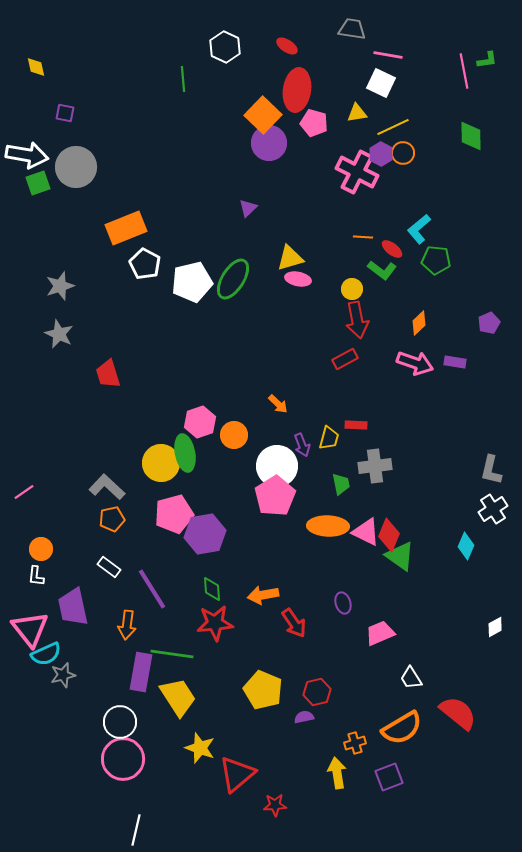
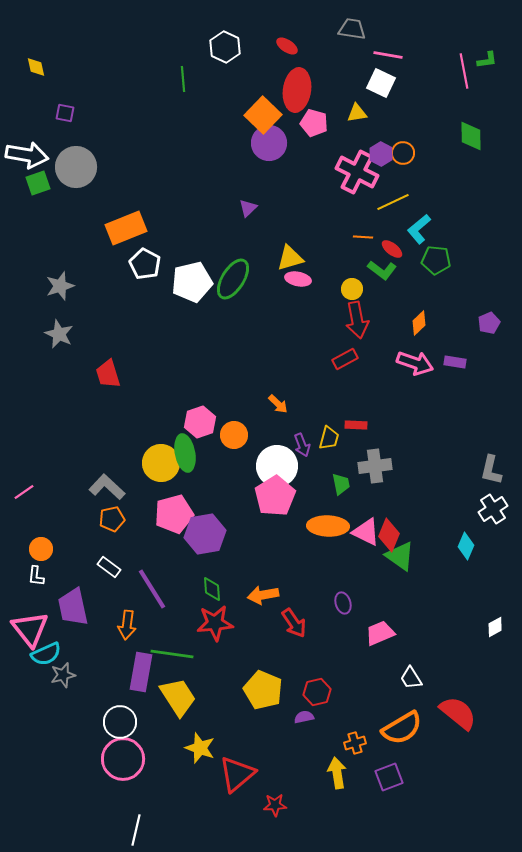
yellow line at (393, 127): moved 75 px down
